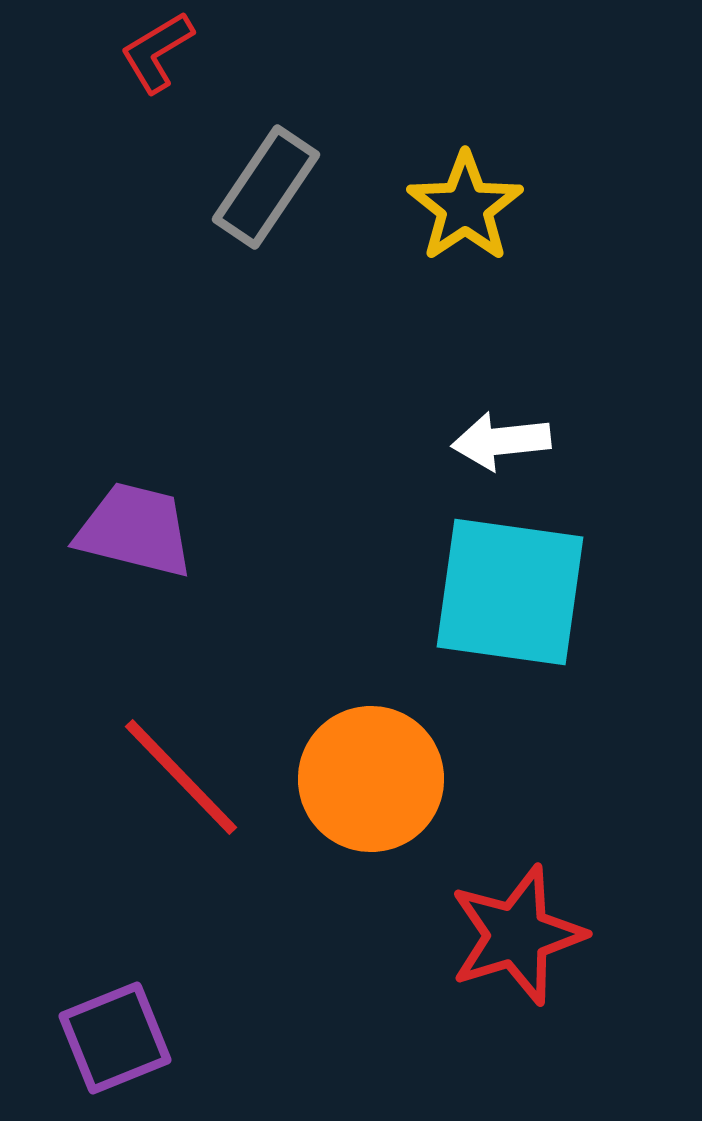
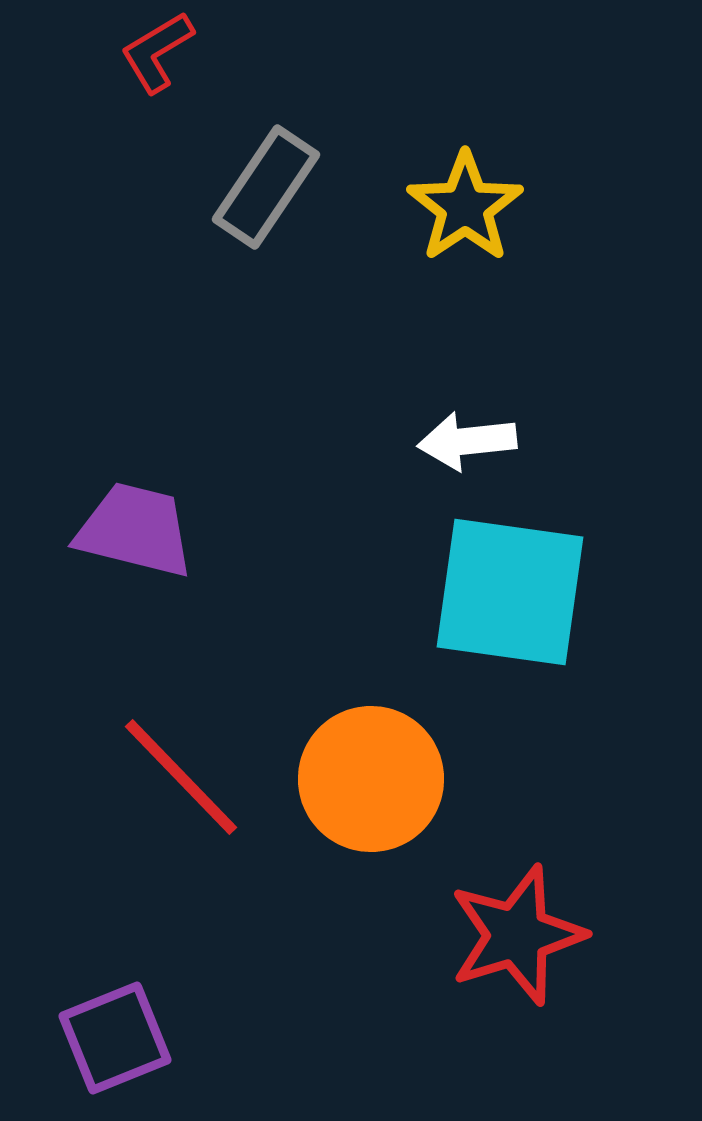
white arrow: moved 34 px left
